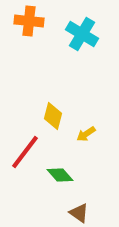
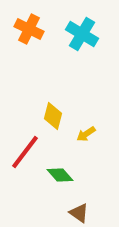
orange cross: moved 8 px down; rotated 20 degrees clockwise
